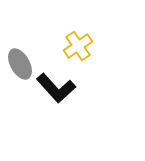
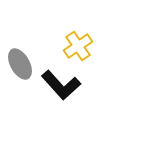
black L-shape: moved 5 px right, 3 px up
